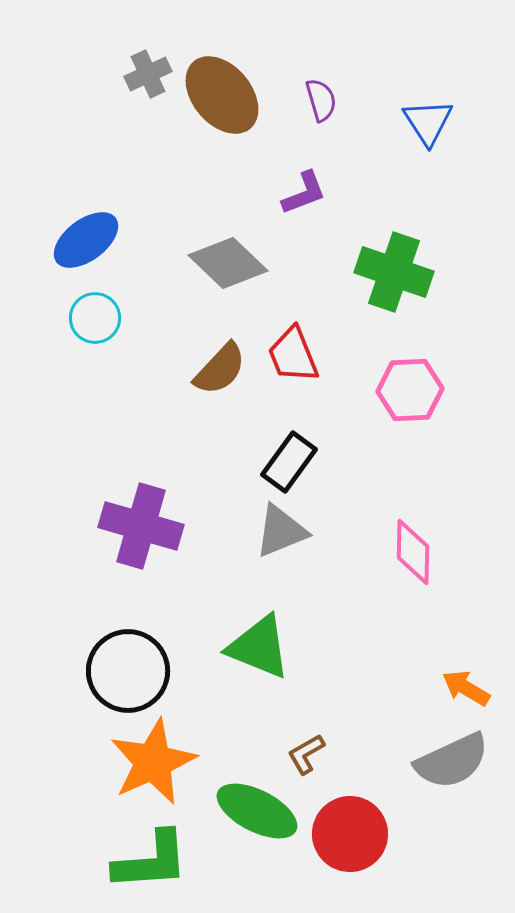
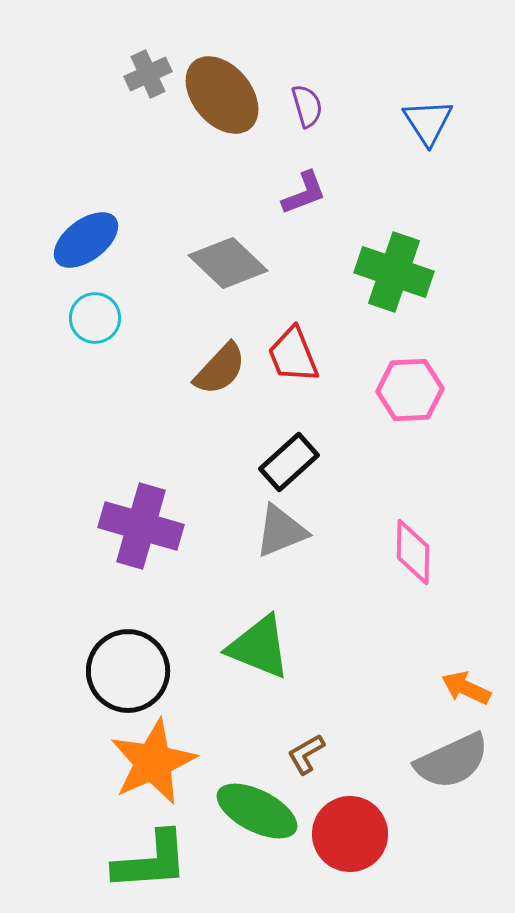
purple semicircle: moved 14 px left, 6 px down
black rectangle: rotated 12 degrees clockwise
orange arrow: rotated 6 degrees counterclockwise
